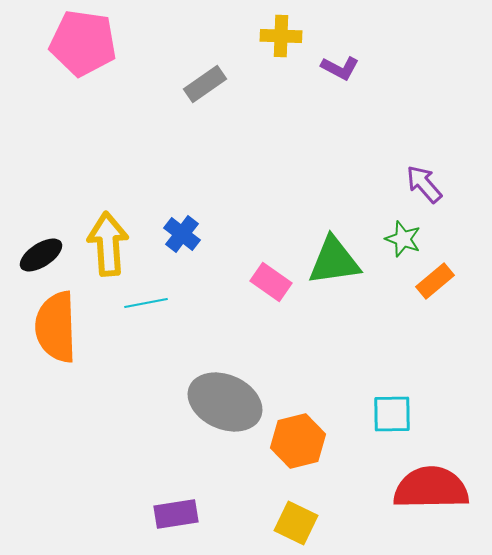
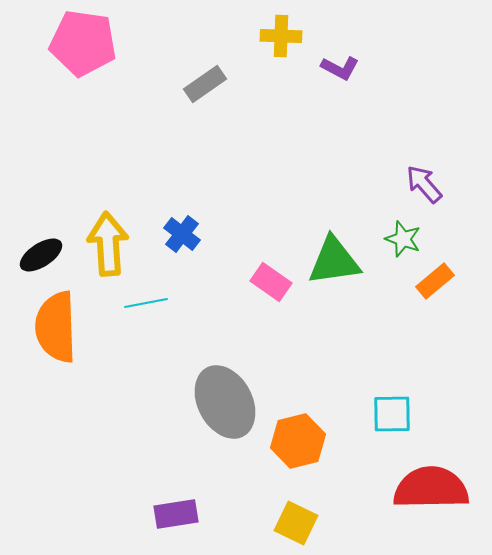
gray ellipse: rotated 38 degrees clockwise
